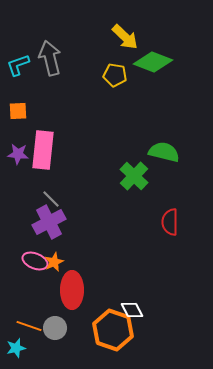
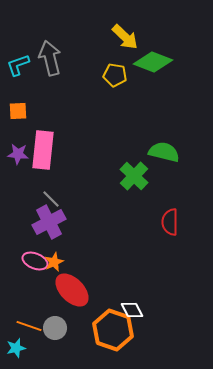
red ellipse: rotated 45 degrees counterclockwise
